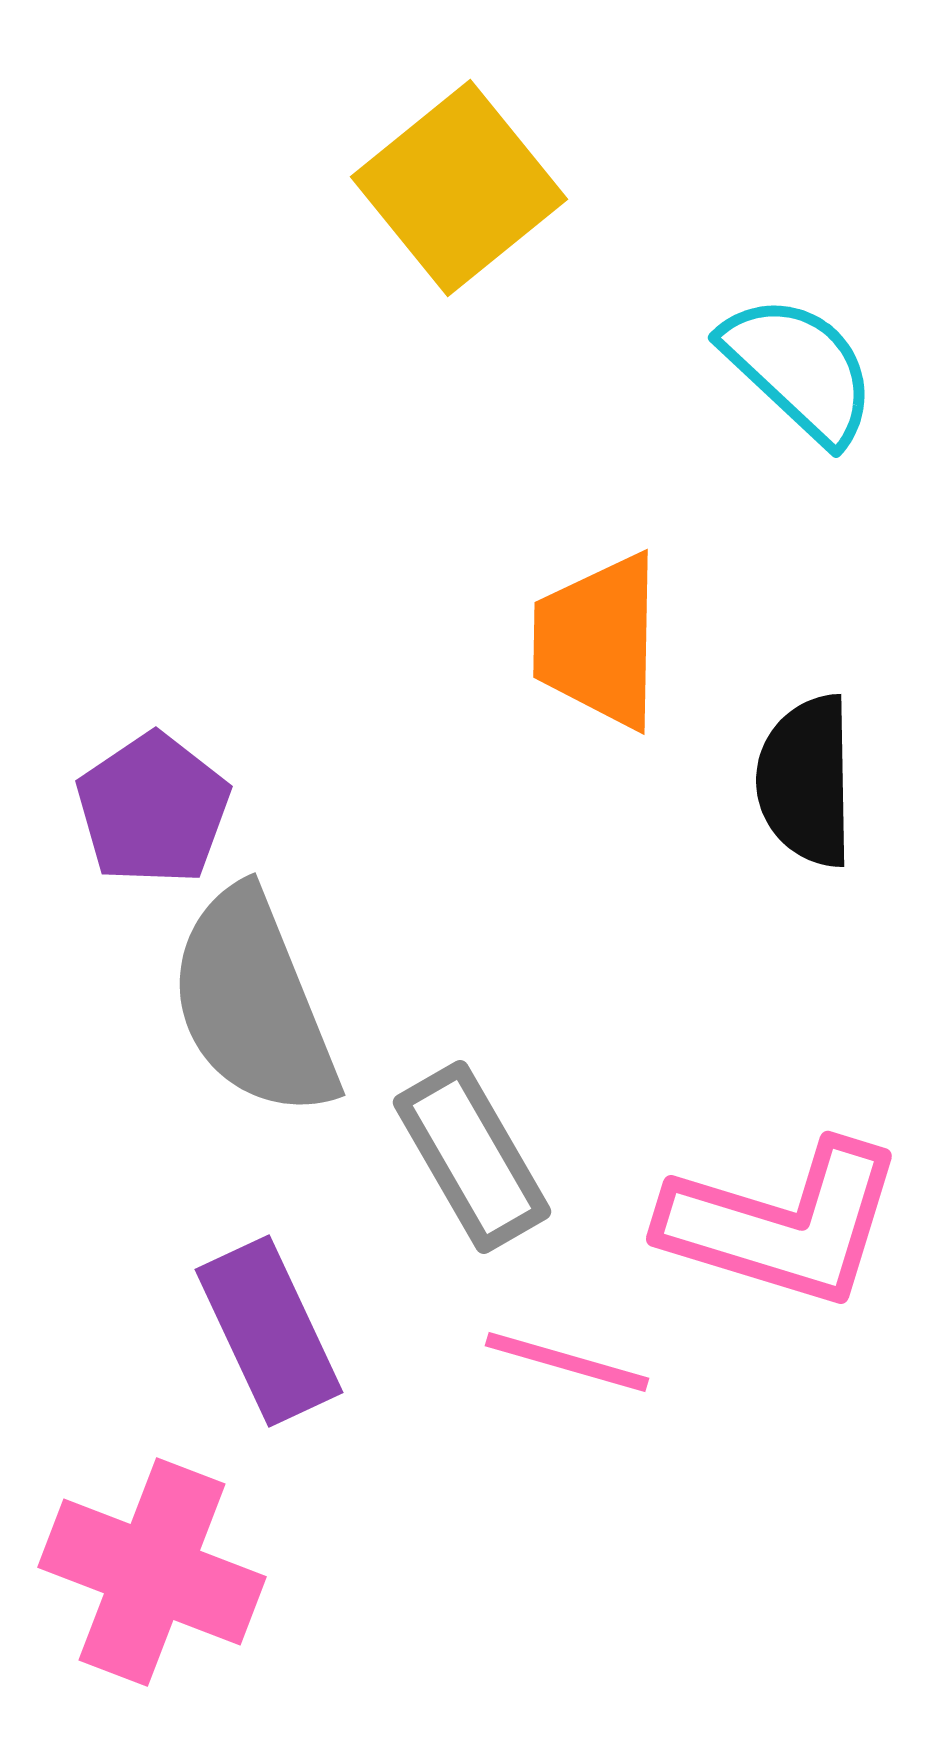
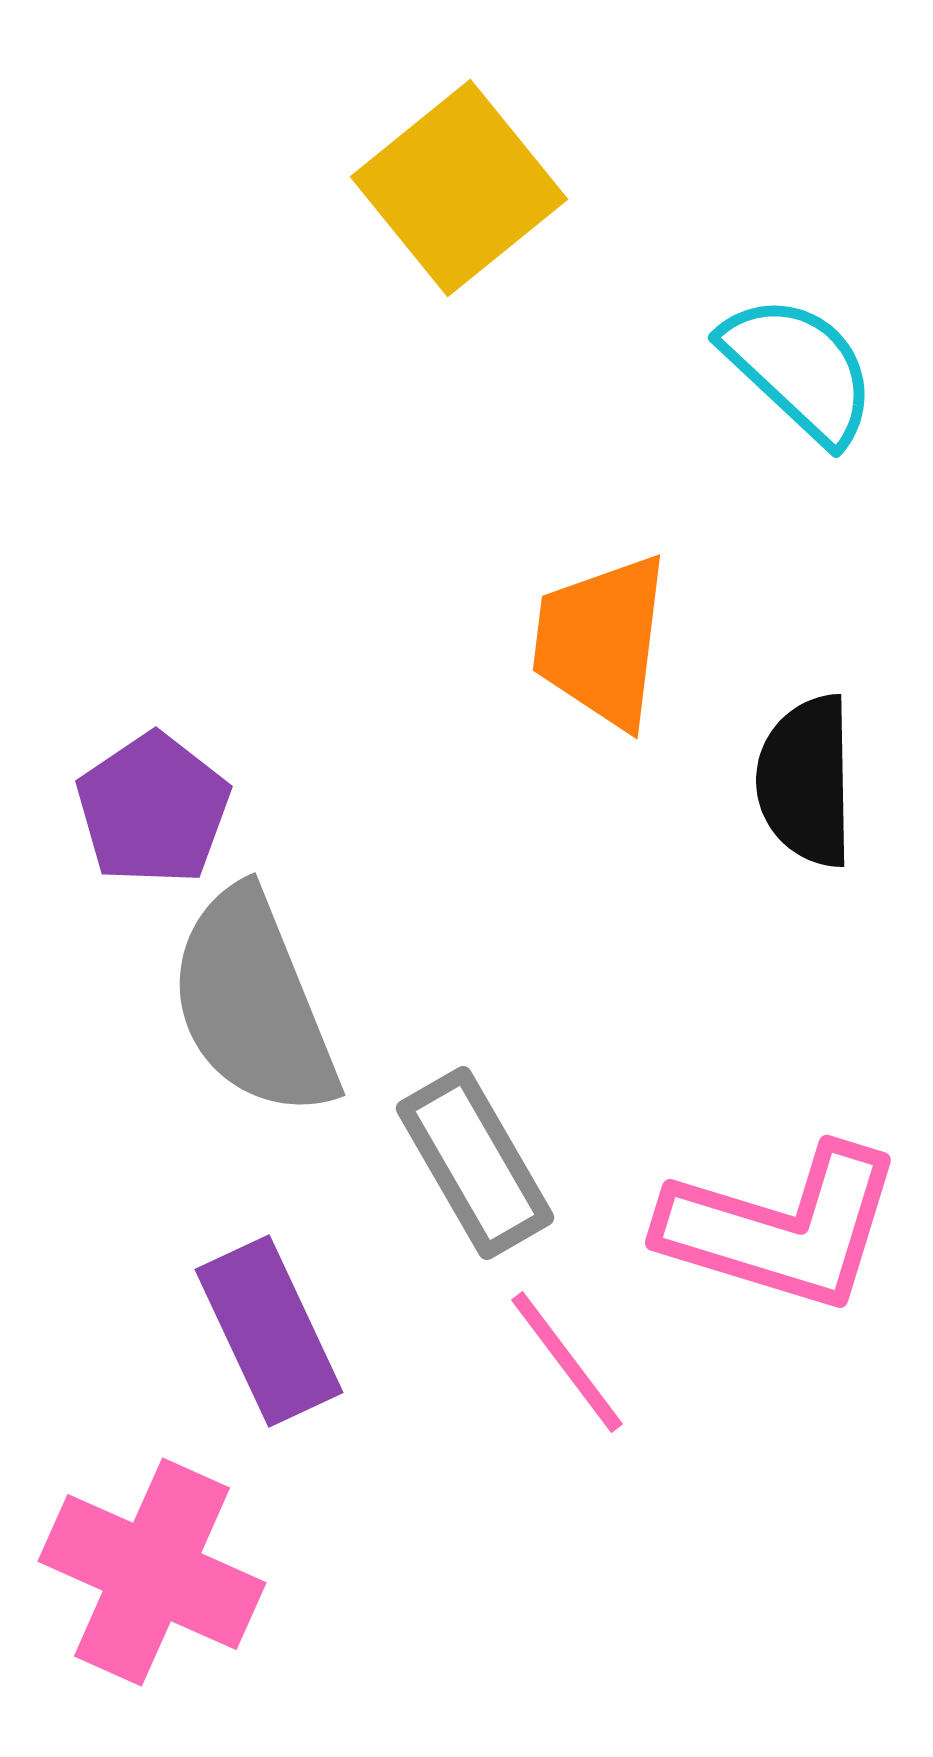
orange trapezoid: moved 3 px right; rotated 6 degrees clockwise
gray rectangle: moved 3 px right, 6 px down
pink L-shape: moved 1 px left, 4 px down
pink line: rotated 37 degrees clockwise
pink cross: rotated 3 degrees clockwise
